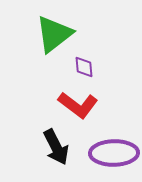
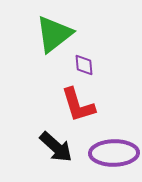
purple diamond: moved 2 px up
red L-shape: rotated 36 degrees clockwise
black arrow: rotated 21 degrees counterclockwise
